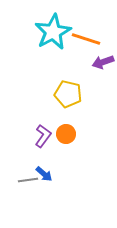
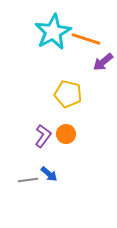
purple arrow: rotated 20 degrees counterclockwise
blue arrow: moved 5 px right
